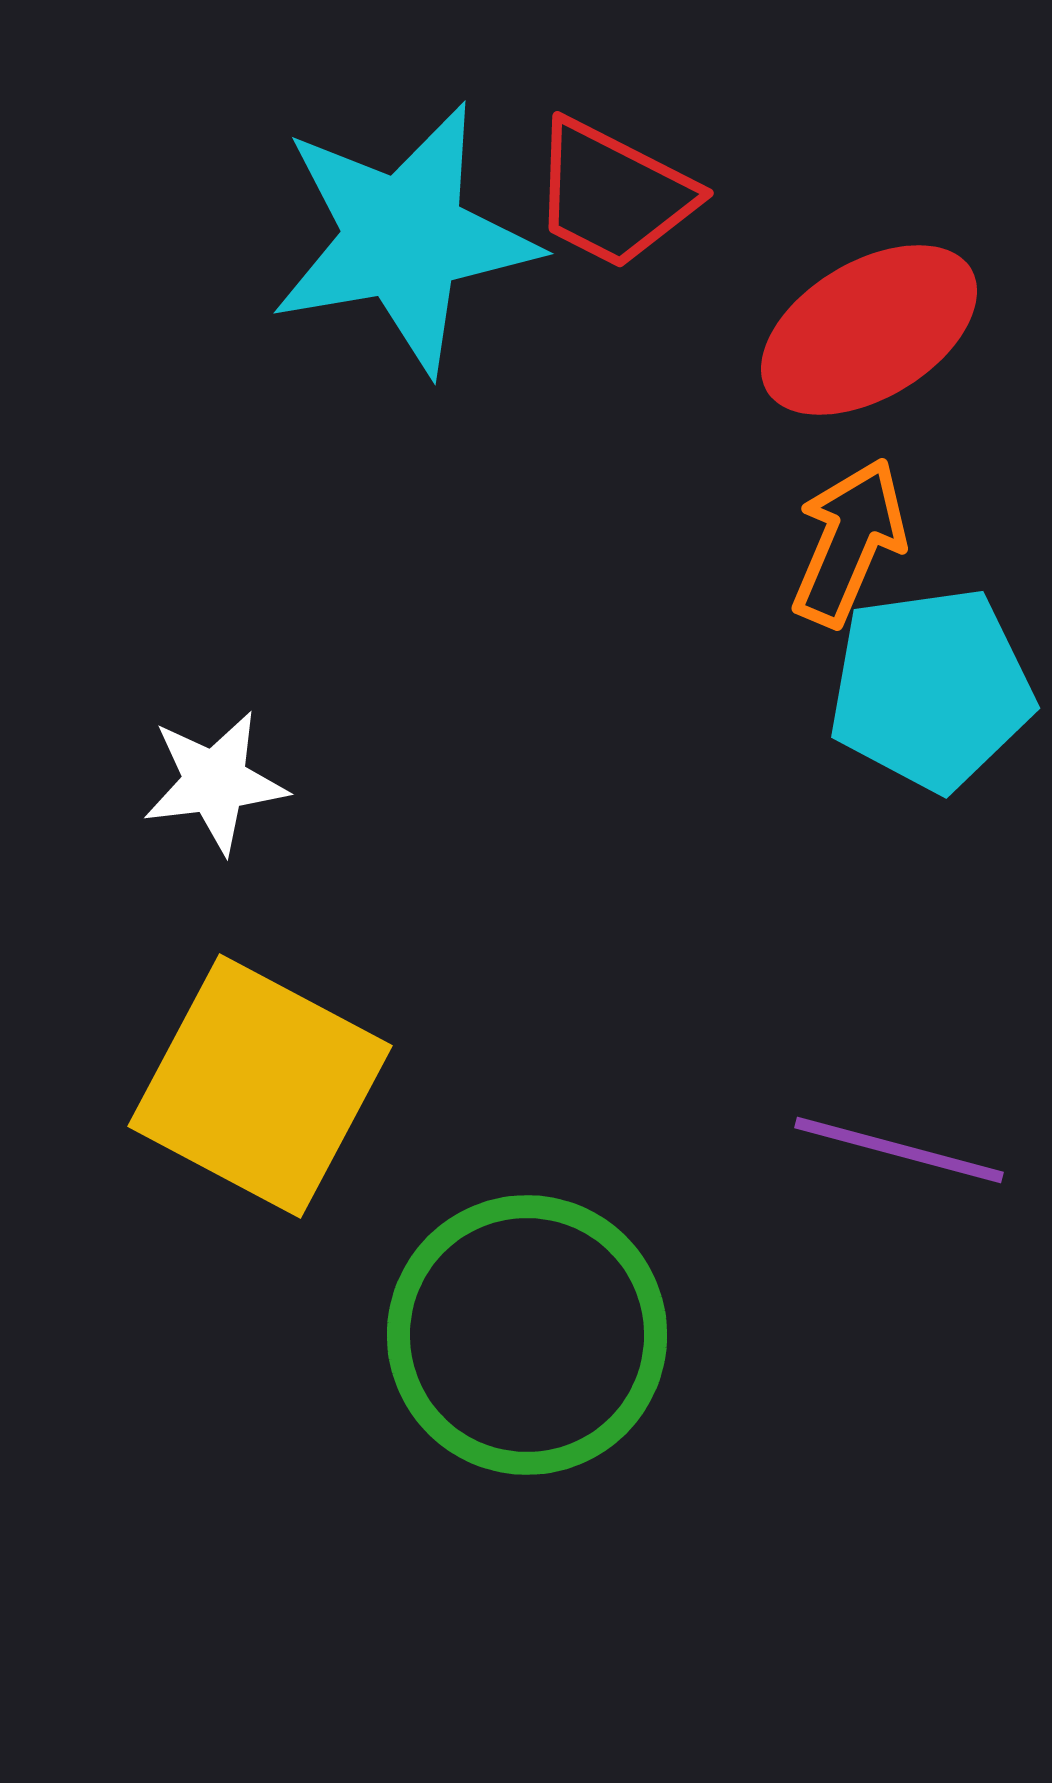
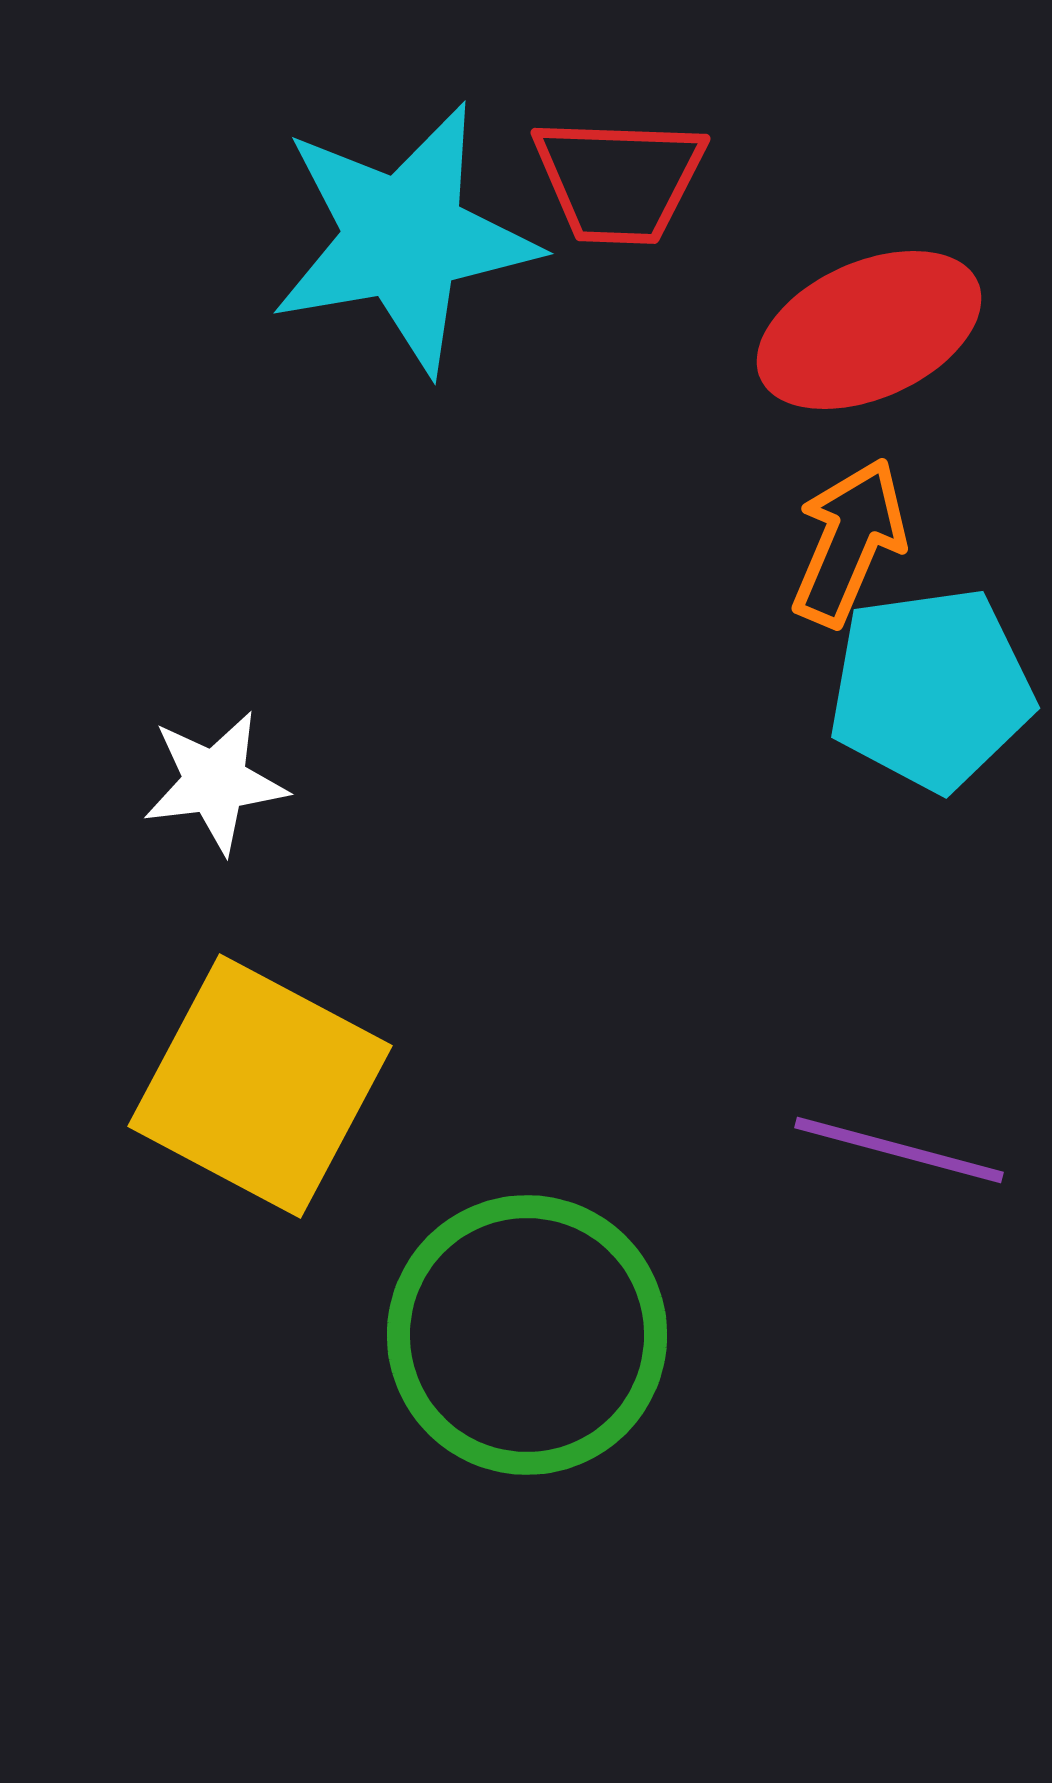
red trapezoid: moved 6 px right, 14 px up; rotated 25 degrees counterclockwise
red ellipse: rotated 7 degrees clockwise
